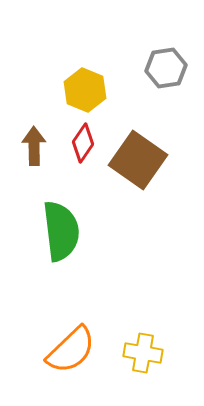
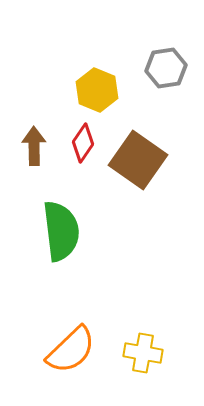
yellow hexagon: moved 12 px right
